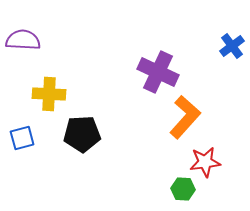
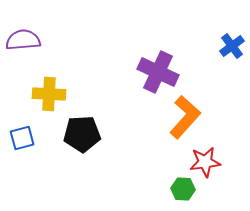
purple semicircle: rotated 8 degrees counterclockwise
